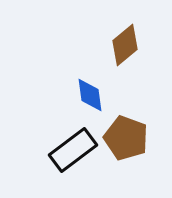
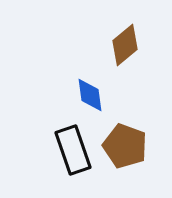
brown pentagon: moved 1 px left, 8 px down
black rectangle: rotated 72 degrees counterclockwise
